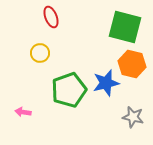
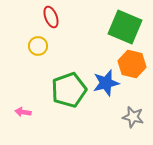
green square: rotated 8 degrees clockwise
yellow circle: moved 2 px left, 7 px up
